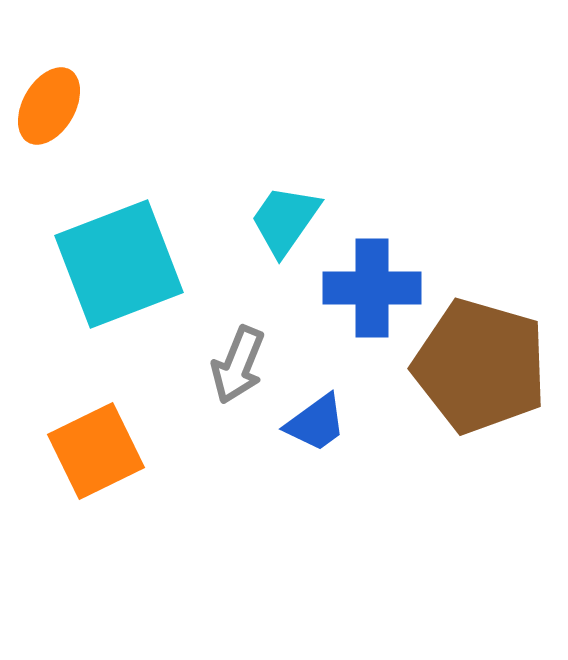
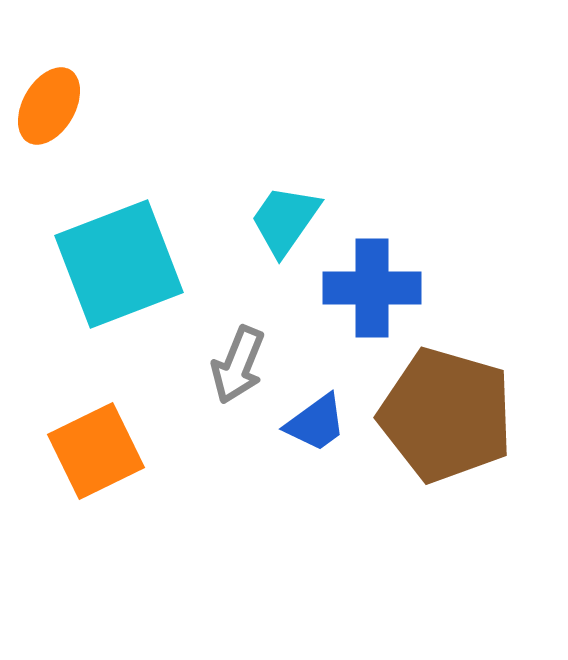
brown pentagon: moved 34 px left, 49 px down
